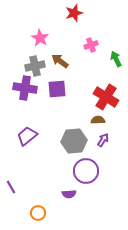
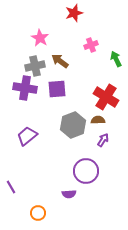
gray hexagon: moved 1 px left, 16 px up; rotated 15 degrees counterclockwise
